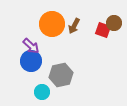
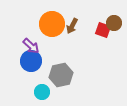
brown arrow: moved 2 px left
